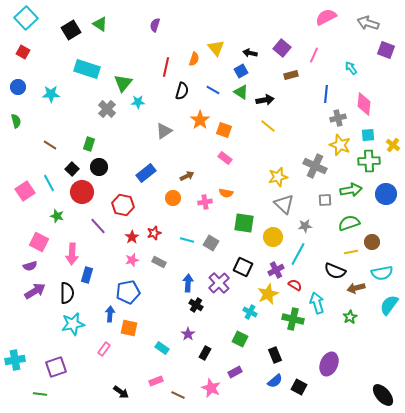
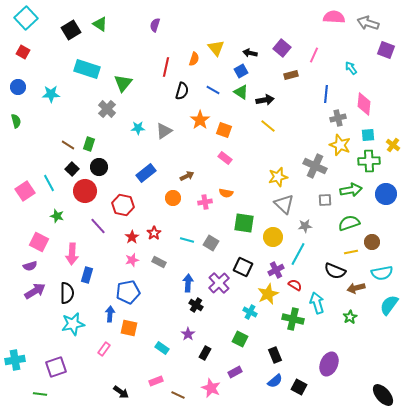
pink semicircle at (326, 17): moved 8 px right; rotated 30 degrees clockwise
cyan star at (138, 102): moved 26 px down
brown line at (50, 145): moved 18 px right
red circle at (82, 192): moved 3 px right, 1 px up
red star at (154, 233): rotated 16 degrees counterclockwise
